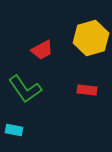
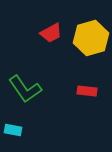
red trapezoid: moved 9 px right, 17 px up
red rectangle: moved 1 px down
cyan rectangle: moved 1 px left
